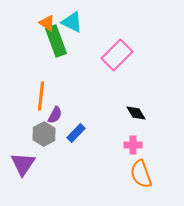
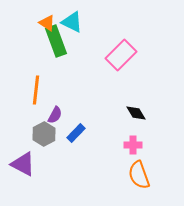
pink rectangle: moved 4 px right
orange line: moved 5 px left, 6 px up
purple triangle: rotated 36 degrees counterclockwise
orange semicircle: moved 2 px left, 1 px down
